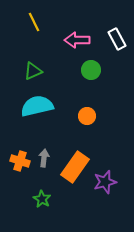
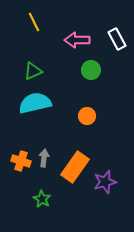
cyan semicircle: moved 2 px left, 3 px up
orange cross: moved 1 px right
